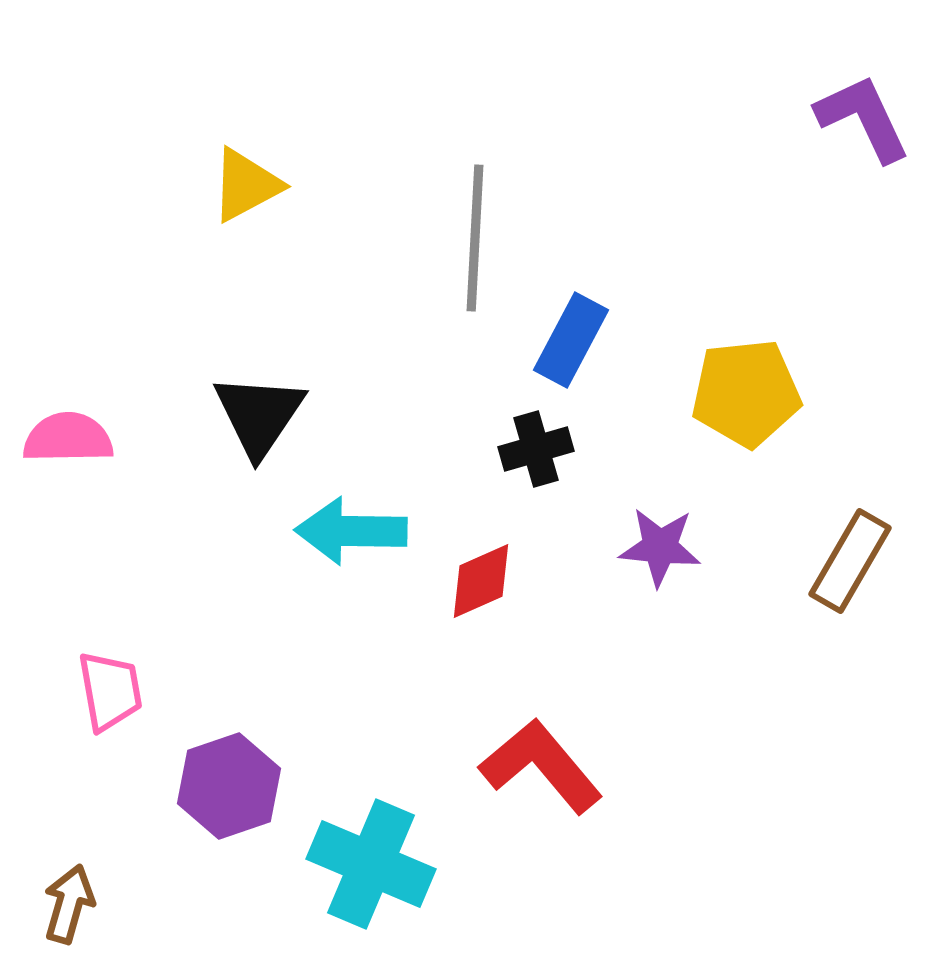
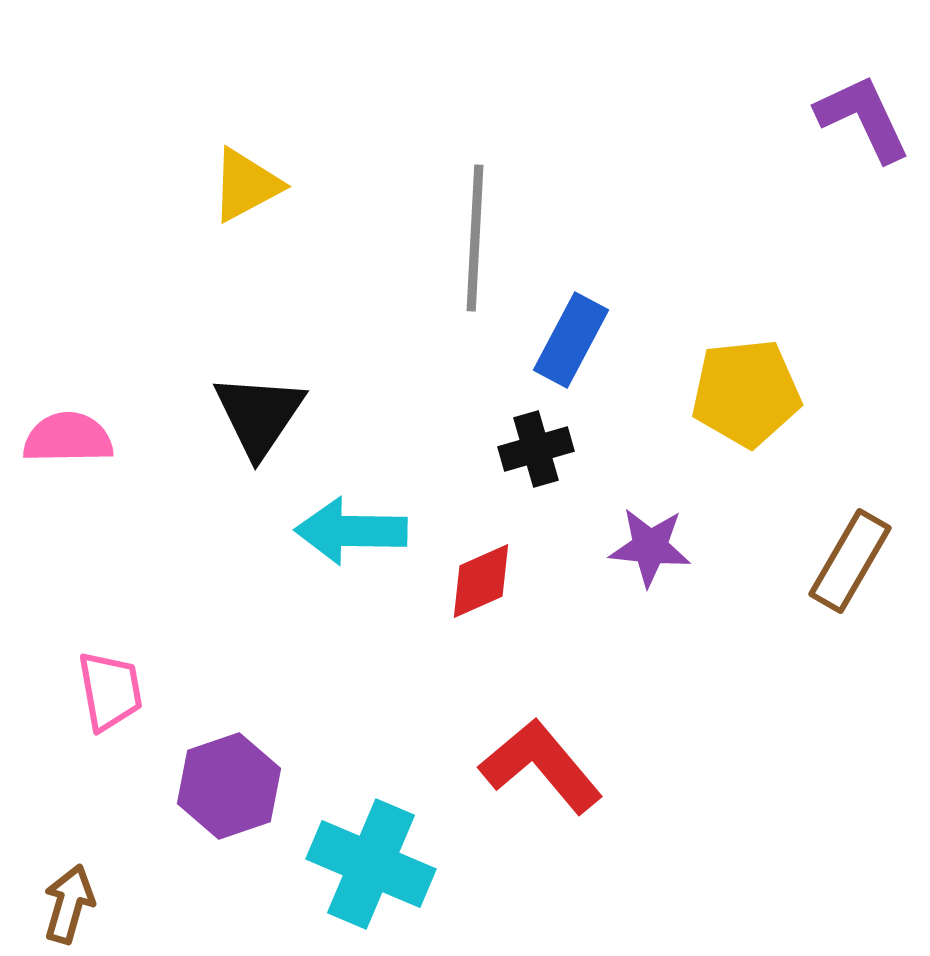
purple star: moved 10 px left
